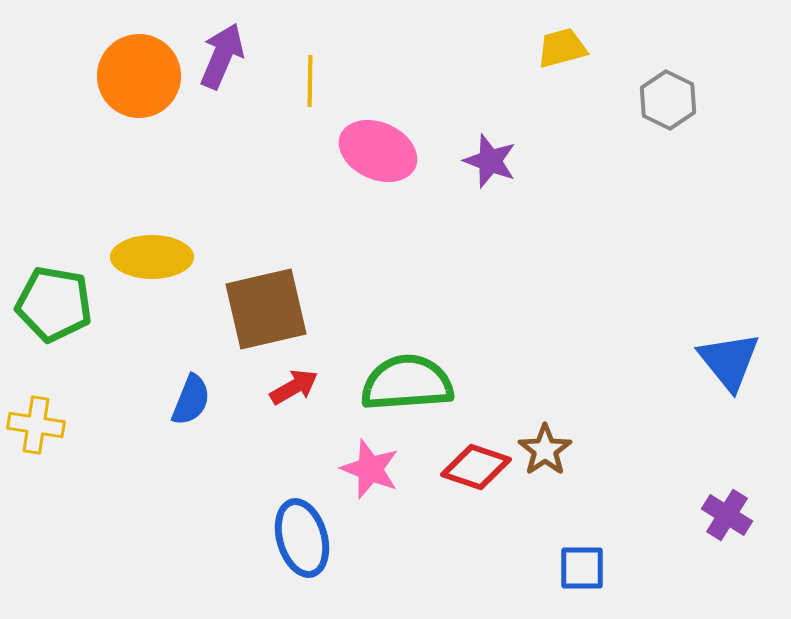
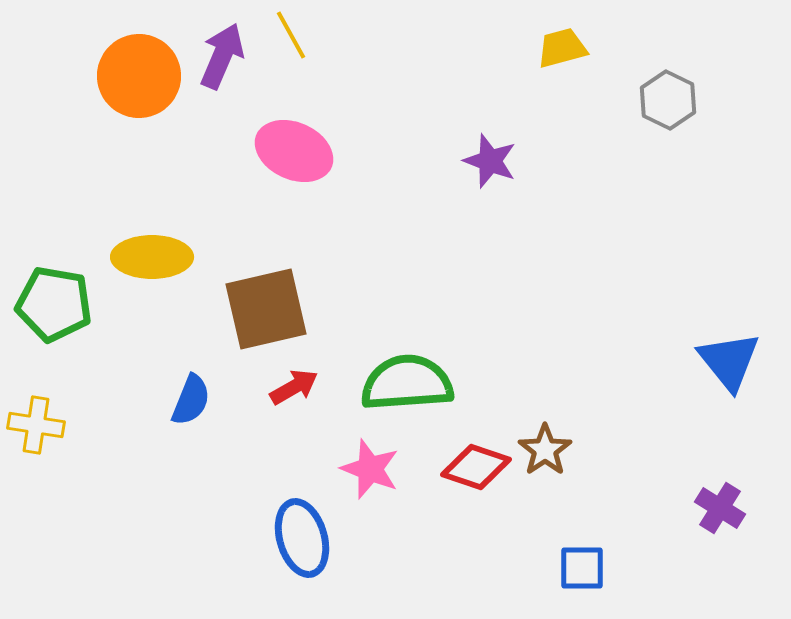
yellow line: moved 19 px left, 46 px up; rotated 30 degrees counterclockwise
pink ellipse: moved 84 px left
purple cross: moved 7 px left, 7 px up
